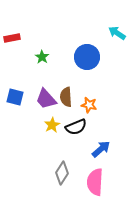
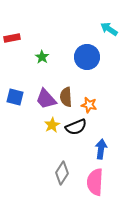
cyan arrow: moved 8 px left, 4 px up
blue arrow: rotated 42 degrees counterclockwise
